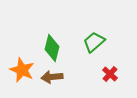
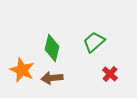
brown arrow: moved 1 px down
